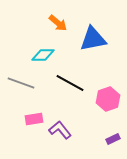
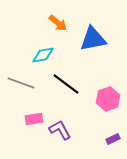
cyan diamond: rotated 10 degrees counterclockwise
black line: moved 4 px left, 1 px down; rotated 8 degrees clockwise
purple L-shape: rotated 10 degrees clockwise
